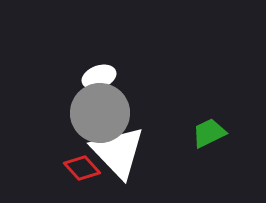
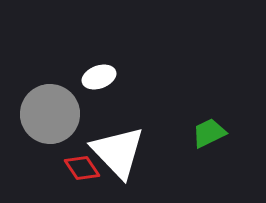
gray circle: moved 50 px left, 1 px down
red diamond: rotated 9 degrees clockwise
